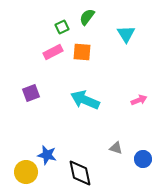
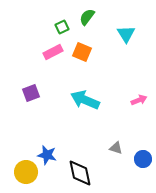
orange square: rotated 18 degrees clockwise
